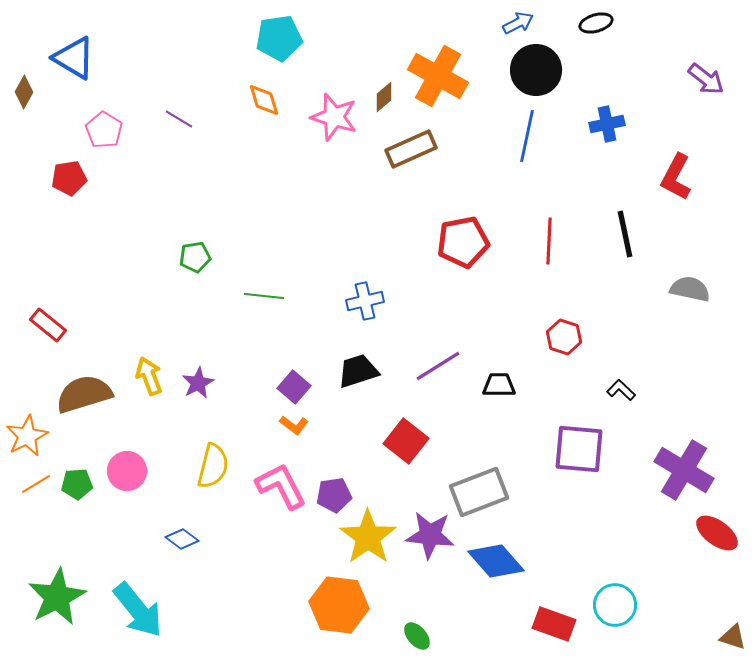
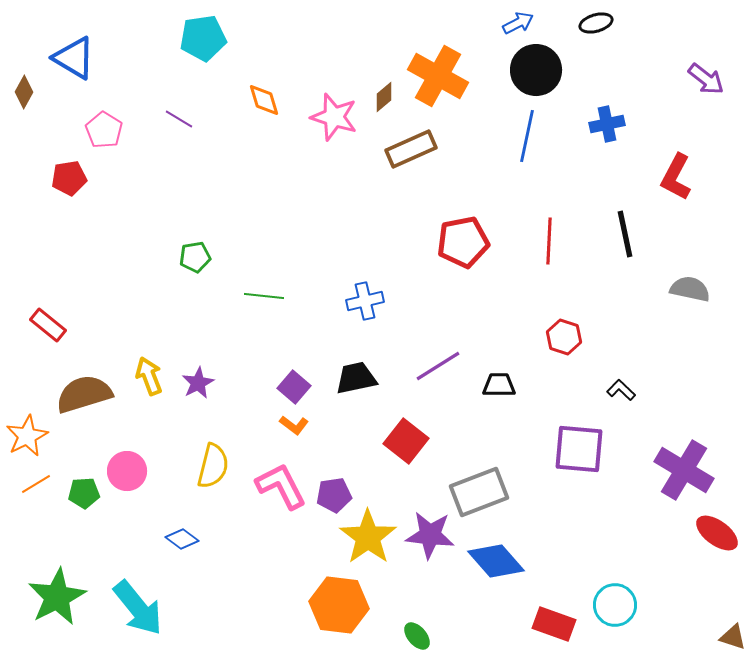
cyan pentagon at (279, 38): moved 76 px left
black trapezoid at (358, 371): moved 2 px left, 7 px down; rotated 6 degrees clockwise
green pentagon at (77, 484): moved 7 px right, 9 px down
cyan arrow at (138, 610): moved 2 px up
